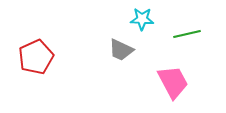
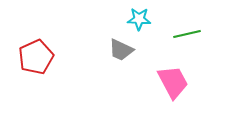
cyan star: moved 3 px left
